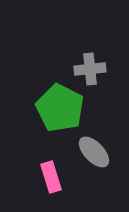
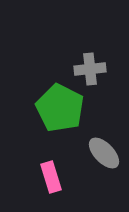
gray ellipse: moved 10 px right, 1 px down
